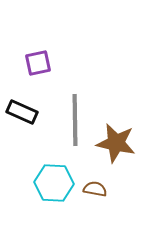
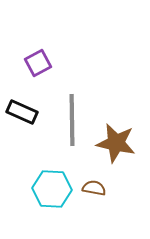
purple square: rotated 16 degrees counterclockwise
gray line: moved 3 px left
cyan hexagon: moved 2 px left, 6 px down
brown semicircle: moved 1 px left, 1 px up
